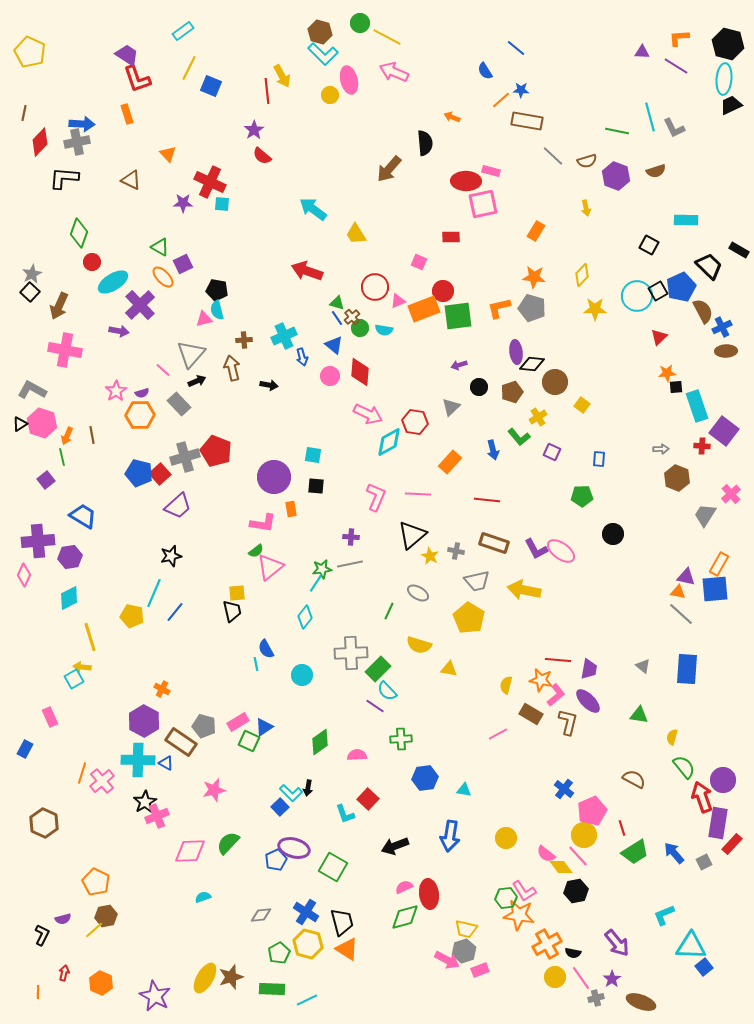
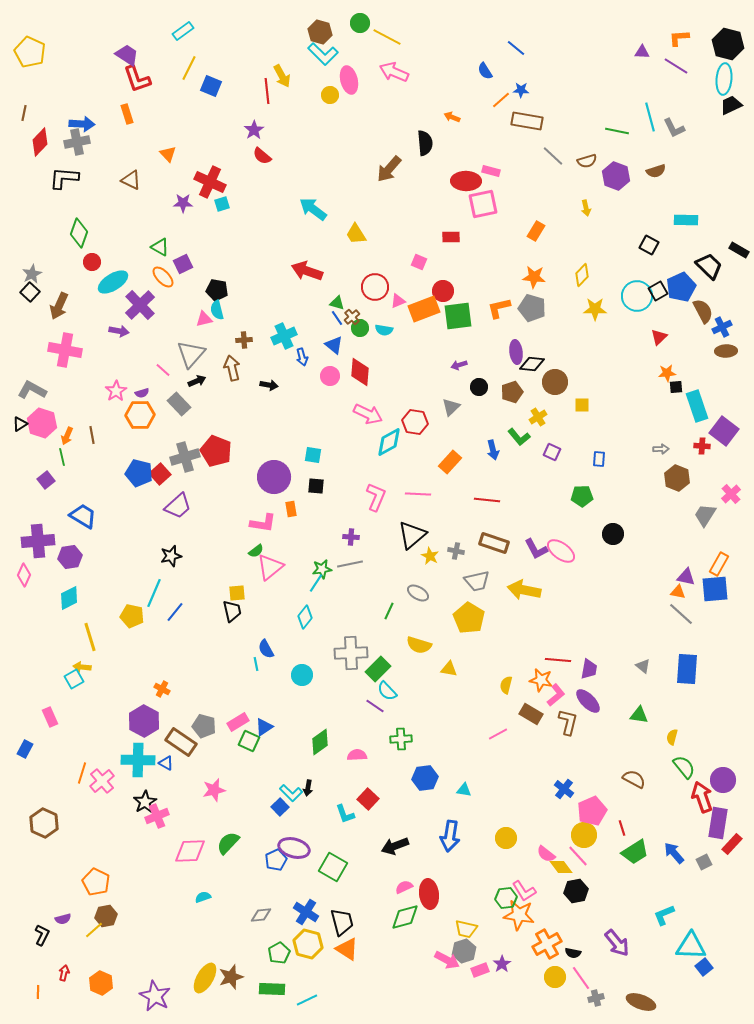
cyan square at (222, 204): rotated 21 degrees counterclockwise
yellow square at (582, 405): rotated 35 degrees counterclockwise
purple star at (612, 979): moved 110 px left, 15 px up
